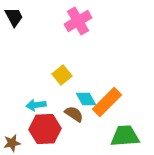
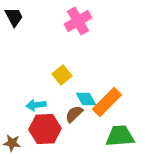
brown semicircle: rotated 78 degrees counterclockwise
green trapezoid: moved 5 px left
brown star: rotated 18 degrees clockwise
